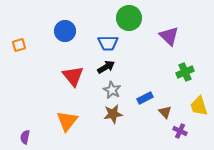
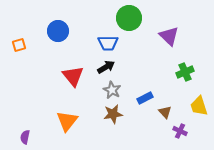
blue circle: moved 7 px left
